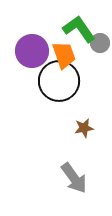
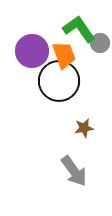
gray arrow: moved 7 px up
